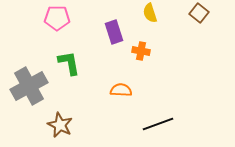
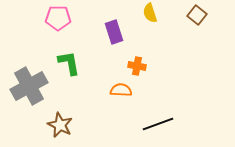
brown square: moved 2 px left, 2 px down
pink pentagon: moved 1 px right
orange cross: moved 4 px left, 15 px down
